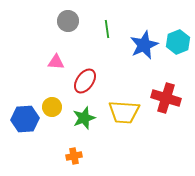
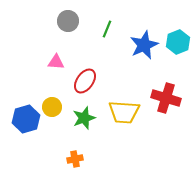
green line: rotated 30 degrees clockwise
blue hexagon: moved 1 px right; rotated 12 degrees counterclockwise
orange cross: moved 1 px right, 3 px down
